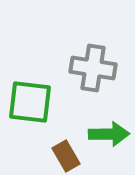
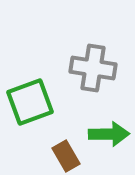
green square: rotated 27 degrees counterclockwise
